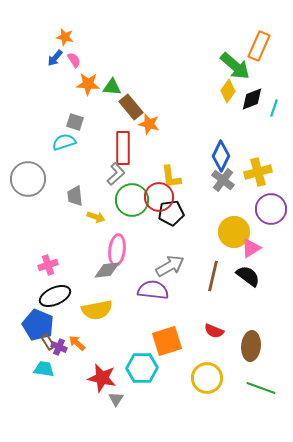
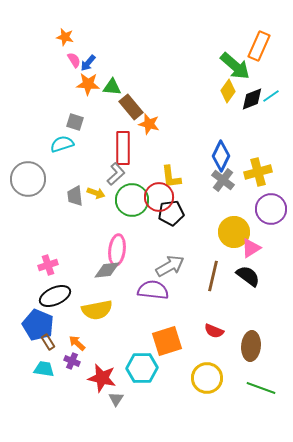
blue arrow at (55, 58): moved 33 px right, 5 px down
cyan line at (274, 108): moved 3 px left, 12 px up; rotated 36 degrees clockwise
cyan semicircle at (64, 142): moved 2 px left, 2 px down
yellow arrow at (96, 217): moved 24 px up
purple cross at (59, 347): moved 13 px right, 14 px down
